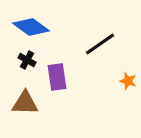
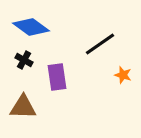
black cross: moved 3 px left
orange star: moved 5 px left, 6 px up
brown triangle: moved 2 px left, 4 px down
